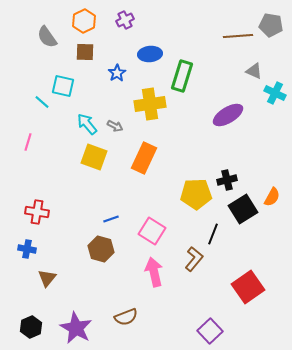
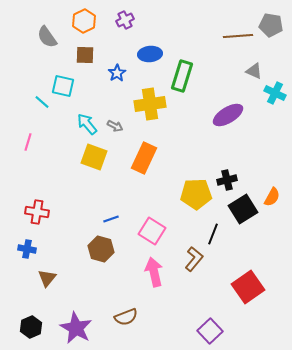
brown square: moved 3 px down
